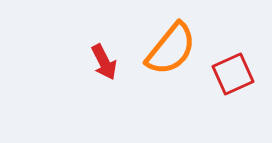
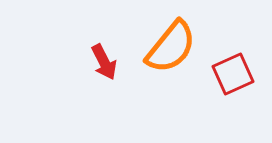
orange semicircle: moved 2 px up
